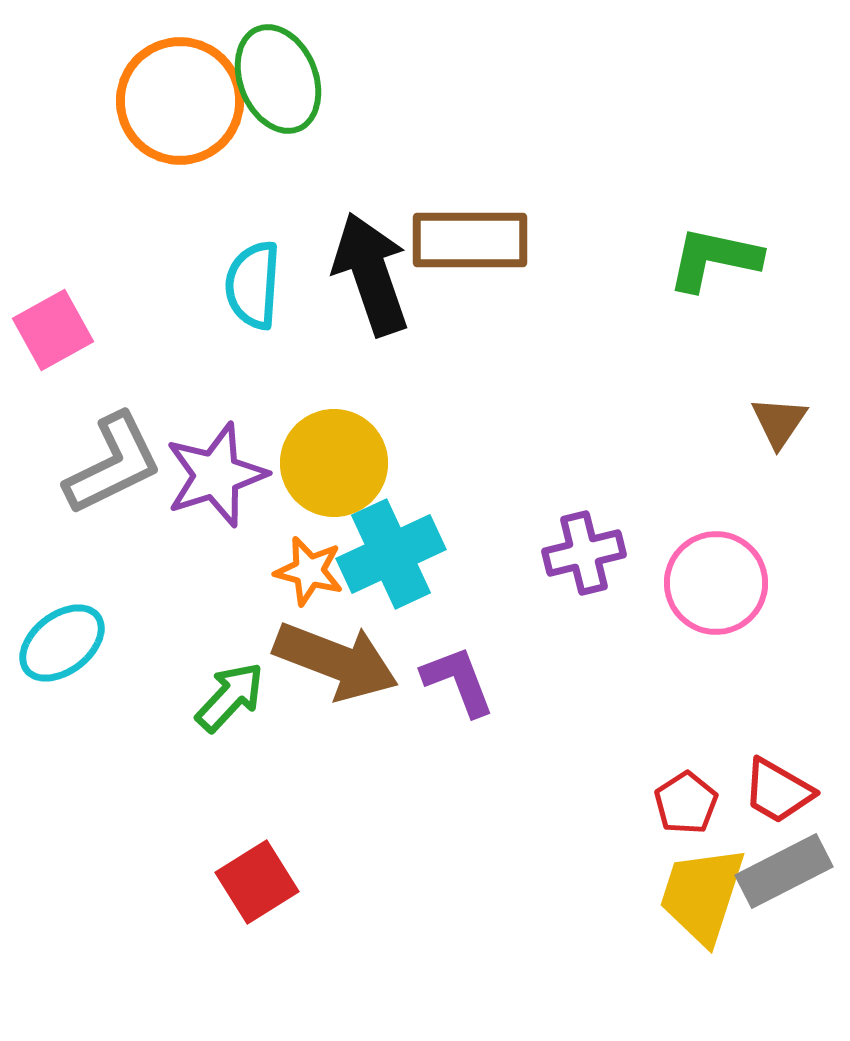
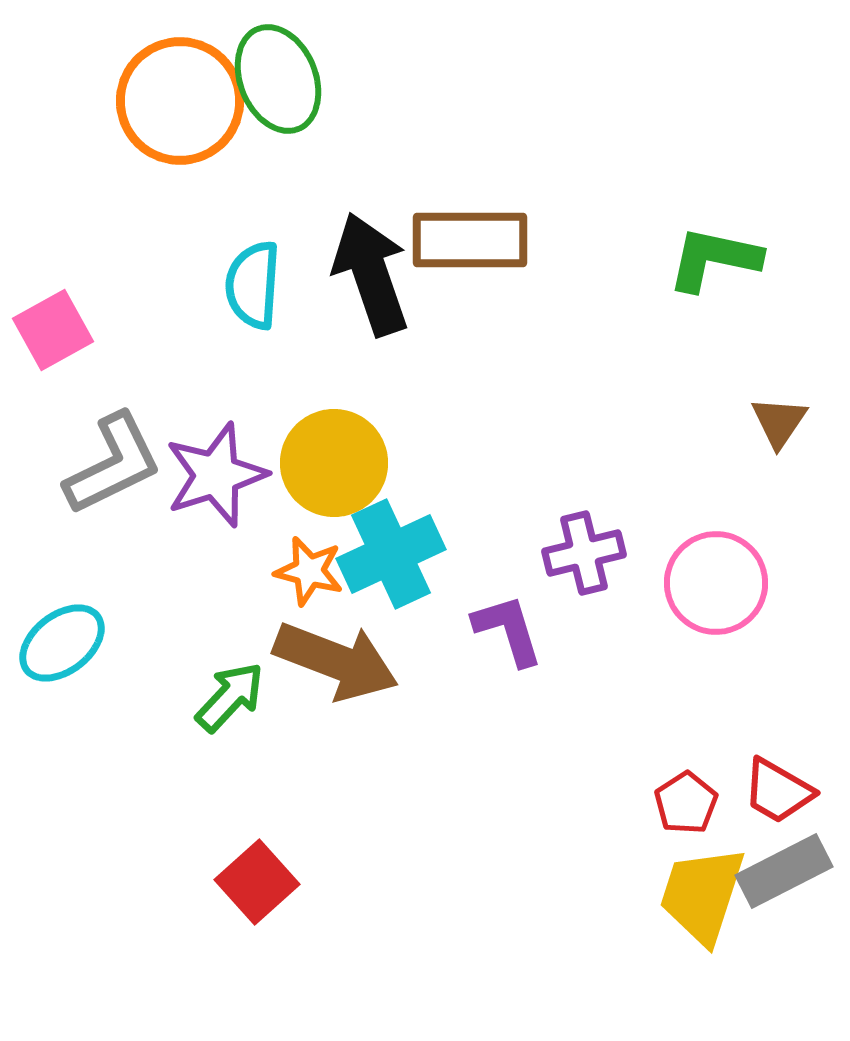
purple L-shape: moved 50 px right, 51 px up; rotated 4 degrees clockwise
red square: rotated 10 degrees counterclockwise
